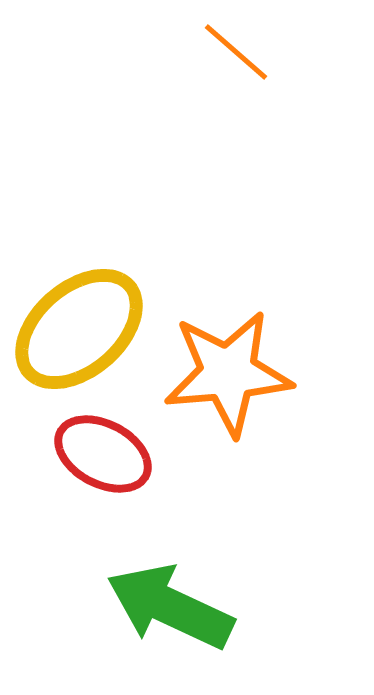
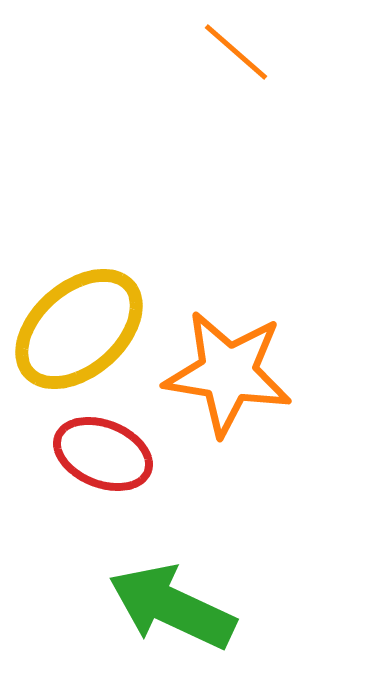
orange star: rotated 14 degrees clockwise
red ellipse: rotated 6 degrees counterclockwise
green arrow: moved 2 px right
